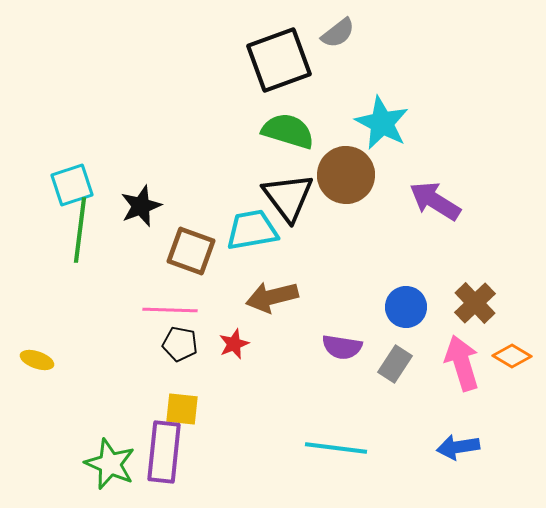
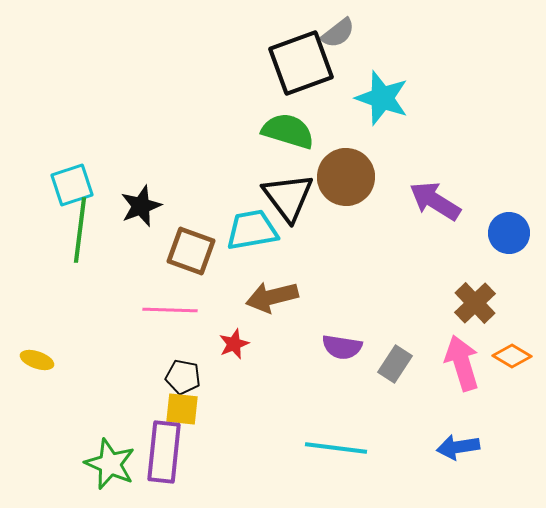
black square: moved 22 px right, 3 px down
cyan star: moved 25 px up; rotated 8 degrees counterclockwise
brown circle: moved 2 px down
blue circle: moved 103 px right, 74 px up
black pentagon: moved 3 px right, 33 px down
